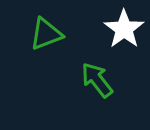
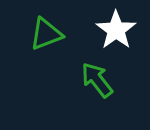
white star: moved 8 px left, 1 px down
